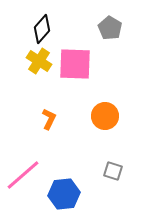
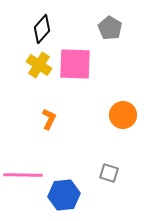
yellow cross: moved 4 px down
orange circle: moved 18 px right, 1 px up
gray square: moved 4 px left, 2 px down
pink line: rotated 42 degrees clockwise
blue hexagon: moved 1 px down
